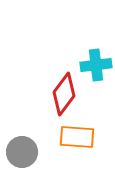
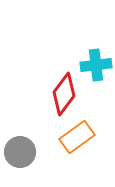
orange rectangle: rotated 40 degrees counterclockwise
gray circle: moved 2 px left
